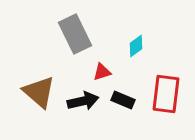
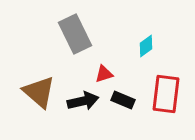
cyan diamond: moved 10 px right
red triangle: moved 2 px right, 2 px down
